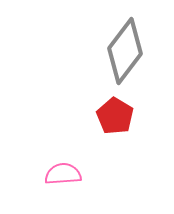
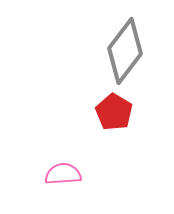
red pentagon: moved 1 px left, 4 px up
